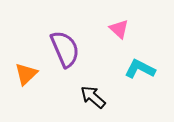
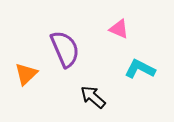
pink triangle: rotated 20 degrees counterclockwise
